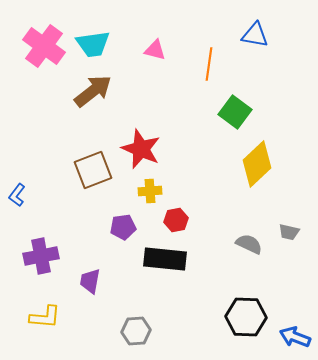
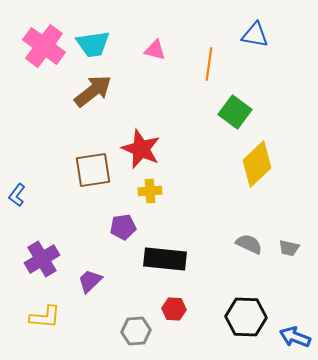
brown square: rotated 12 degrees clockwise
red hexagon: moved 2 px left, 89 px down; rotated 15 degrees clockwise
gray trapezoid: moved 16 px down
purple cross: moved 1 px right, 3 px down; rotated 20 degrees counterclockwise
purple trapezoid: rotated 36 degrees clockwise
